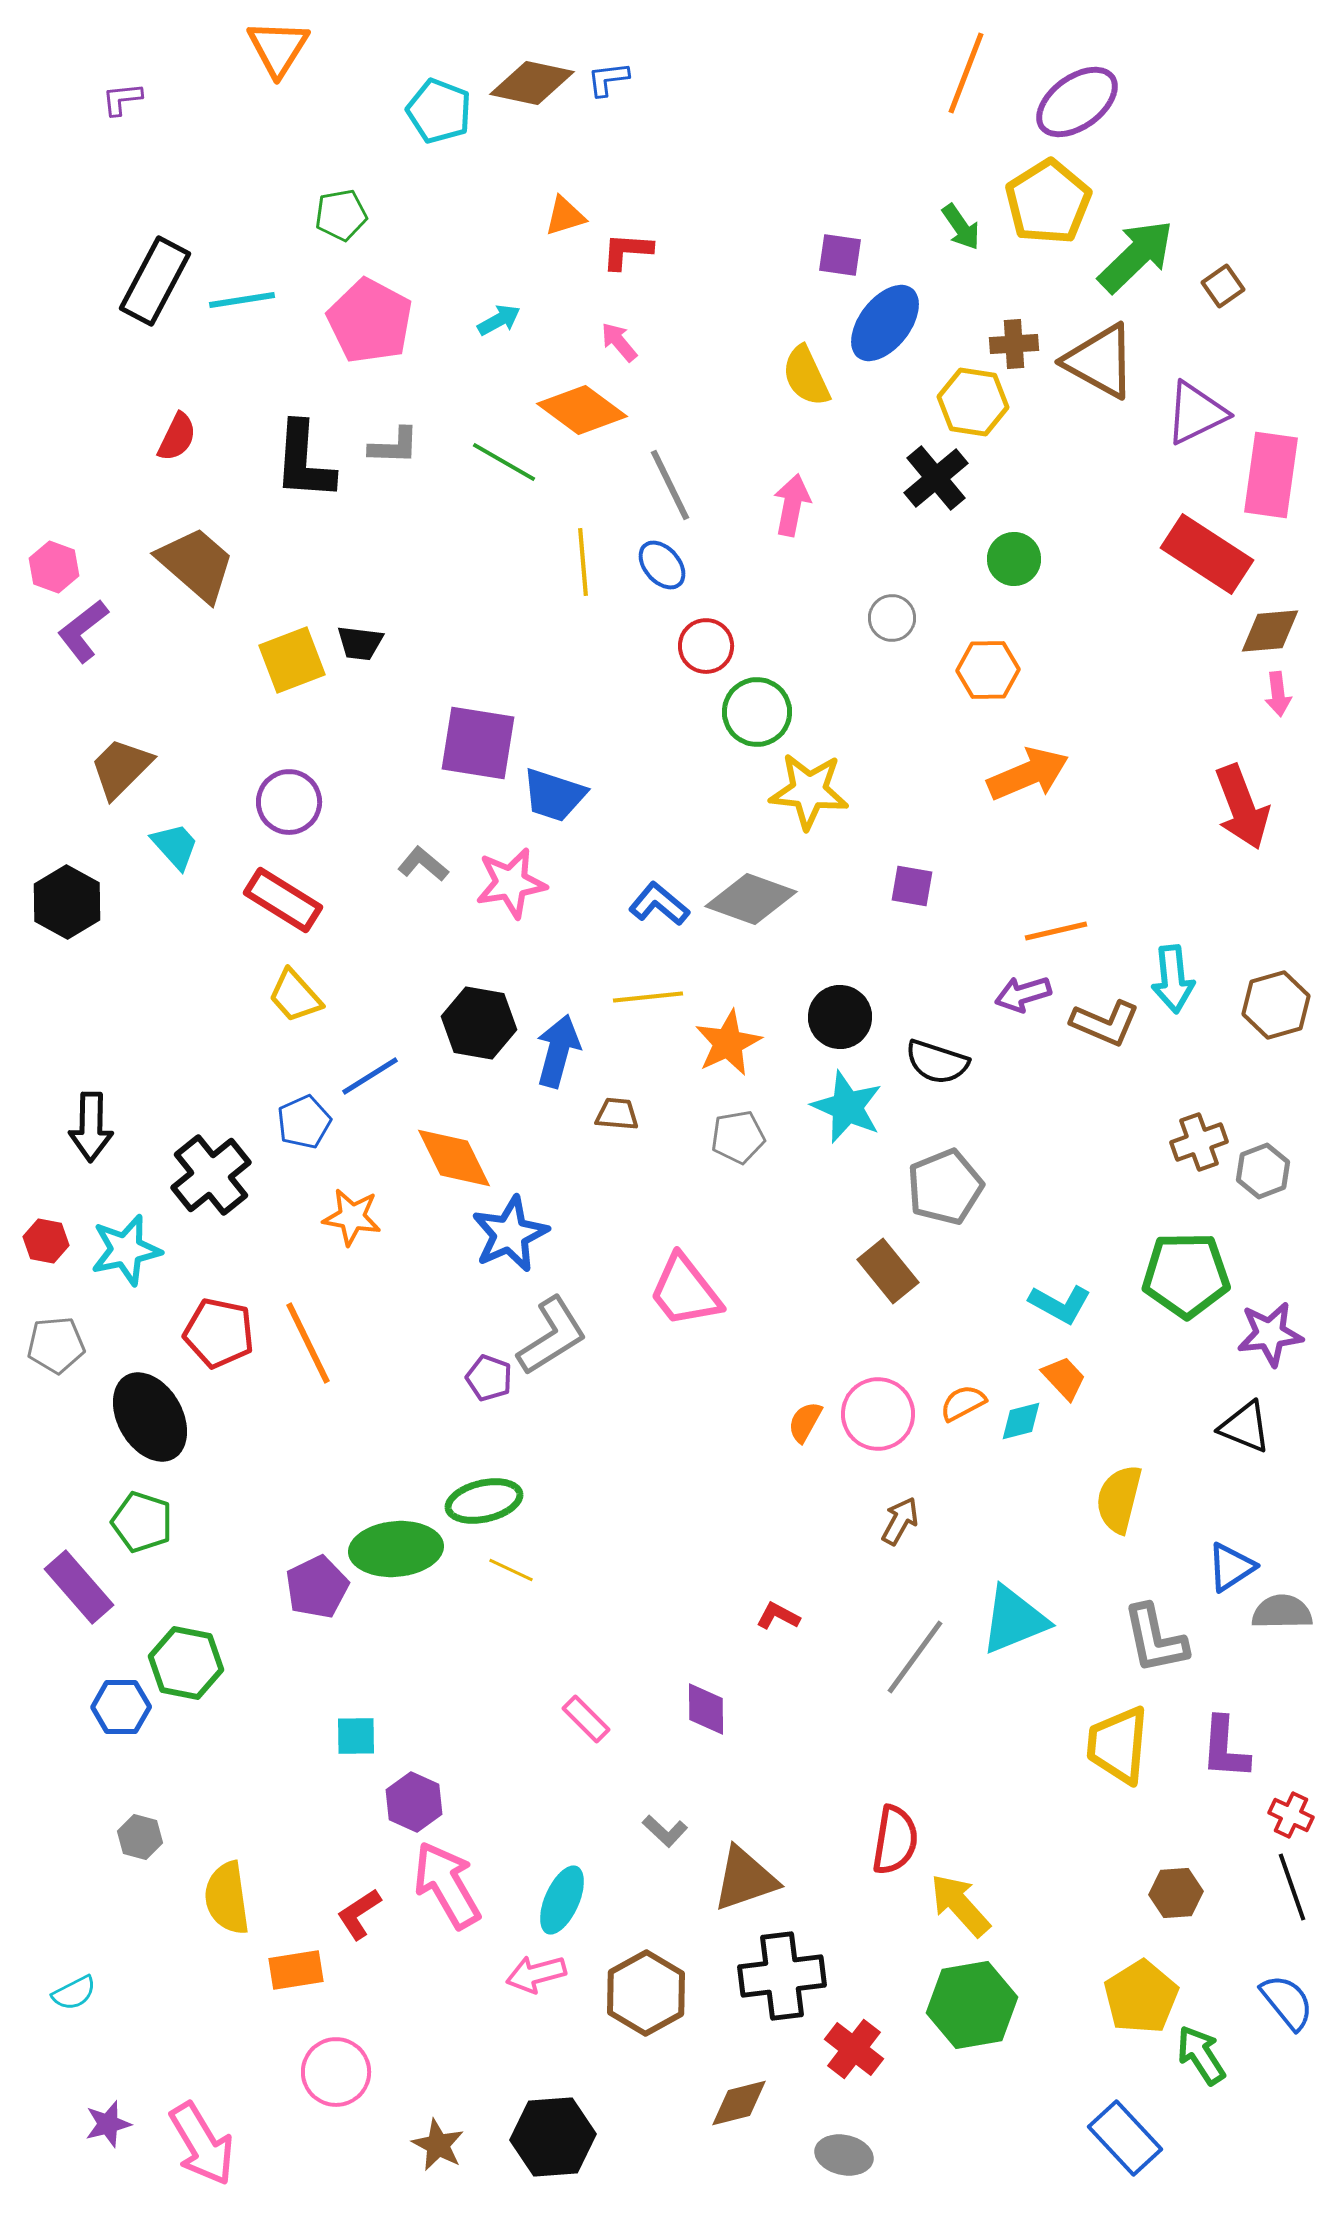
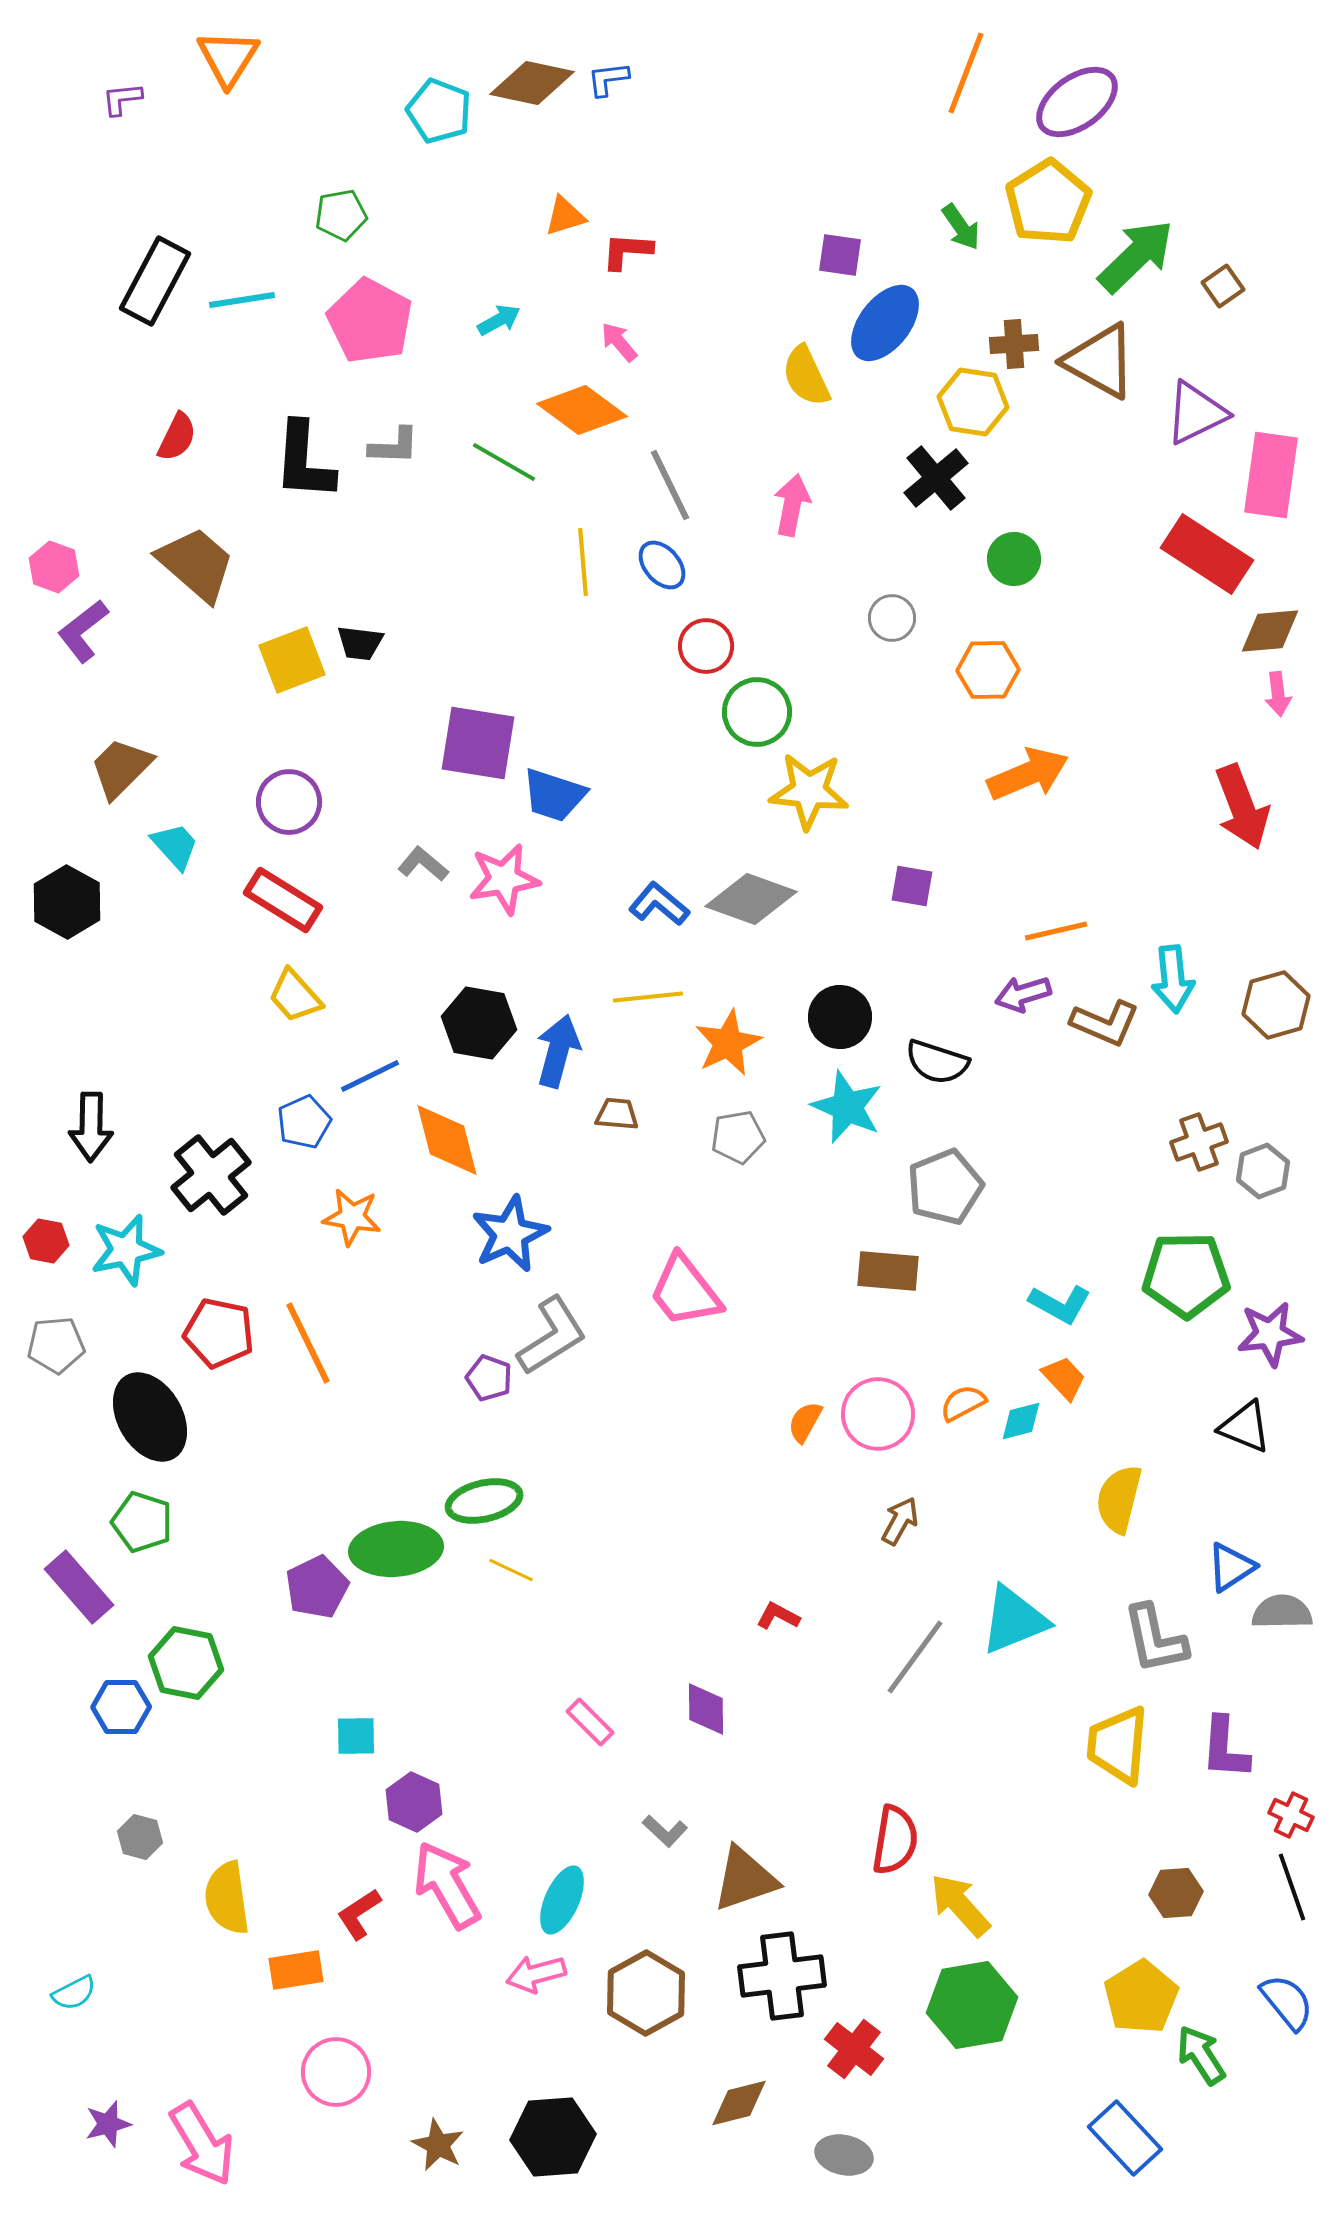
orange triangle at (278, 48): moved 50 px left, 10 px down
pink star at (511, 883): moved 7 px left, 4 px up
blue line at (370, 1076): rotated 6 degrees clockwise
orange diamond at (454, 1158): moved 7 px left, 18 px up; rotated 12 degrees clockwise
brown rectangle at (888, 1271): rotated 46 degrees counterclockwise
pink rectangle at (586, 1719): moved 4 px right, 3 px down
